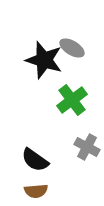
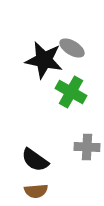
black star: rotated 6 degrees counterclockwise
green cross: moved 1 px left, 8 px up; rotated 24 degrees counterclockwise
gray cross: rotated 25 degrees counterclockwise
